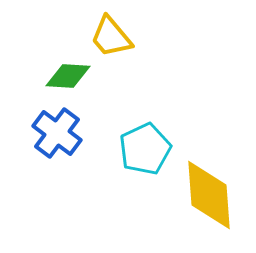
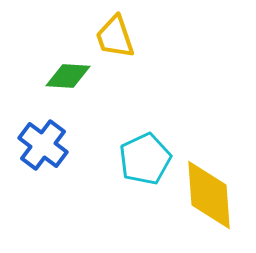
yellow trapezoid: moved 4 px right; rotated 21 degrees clockwise
blue cross: moved 14 px left, 12 px down
cyan pentagon: moved 10 px down
